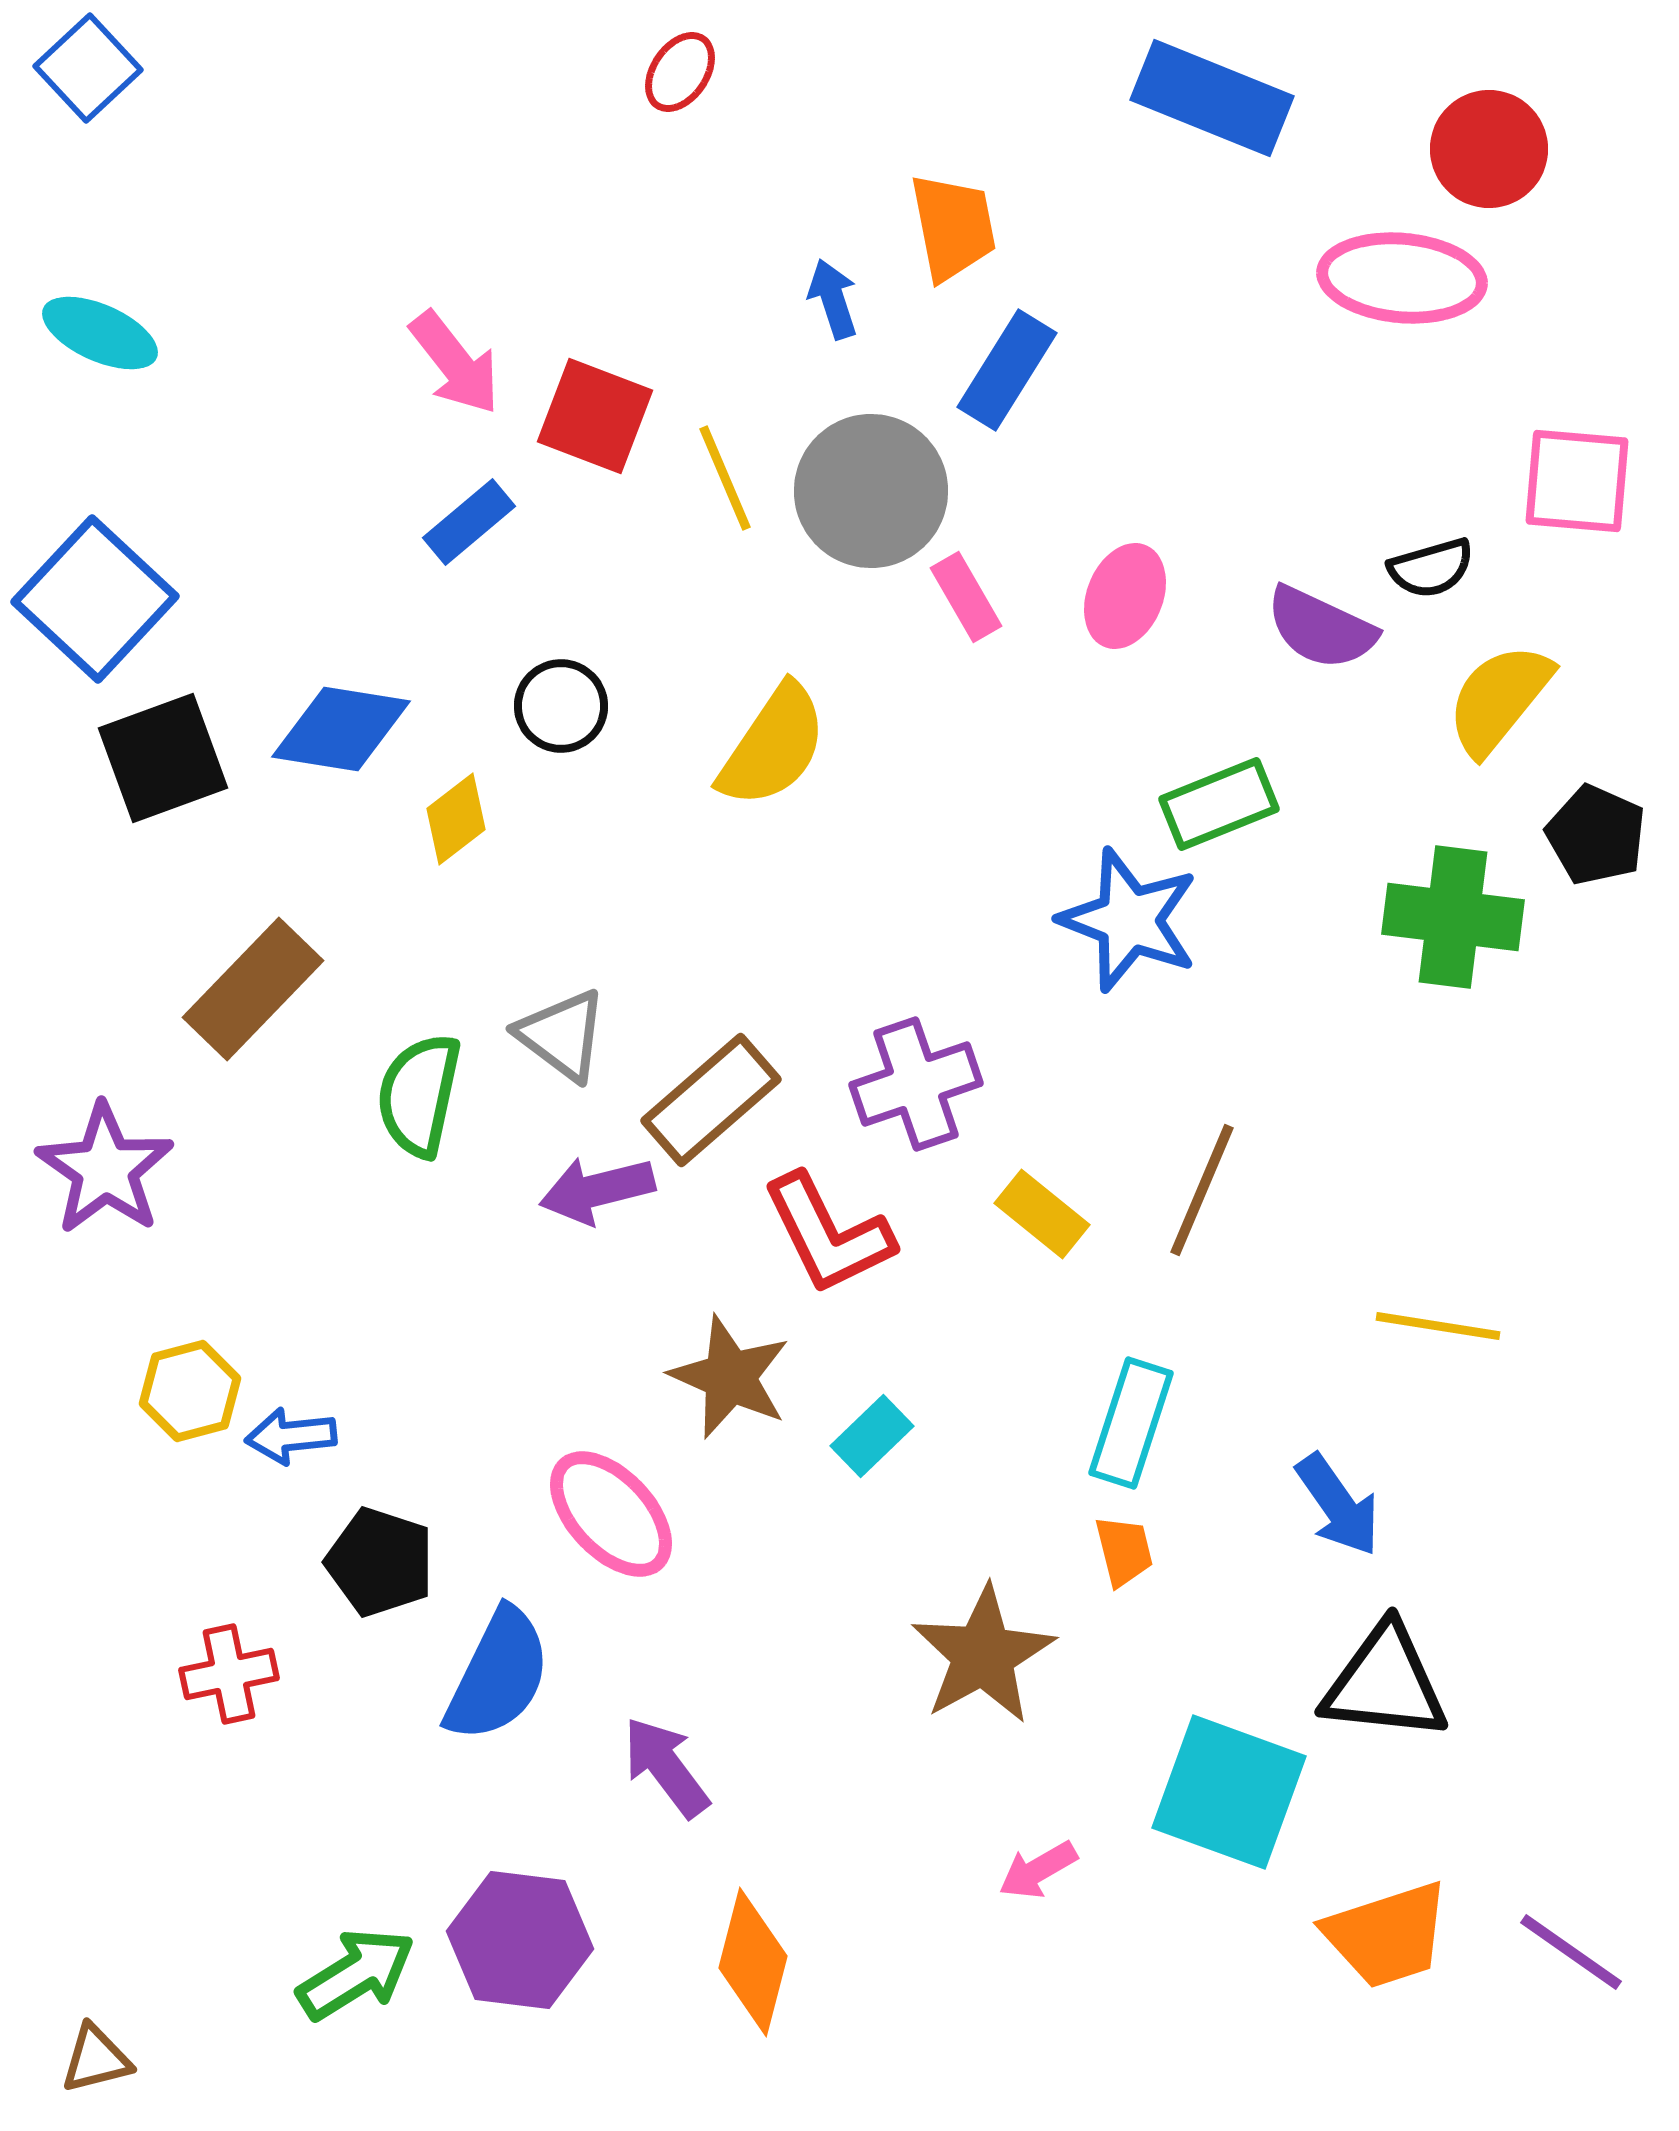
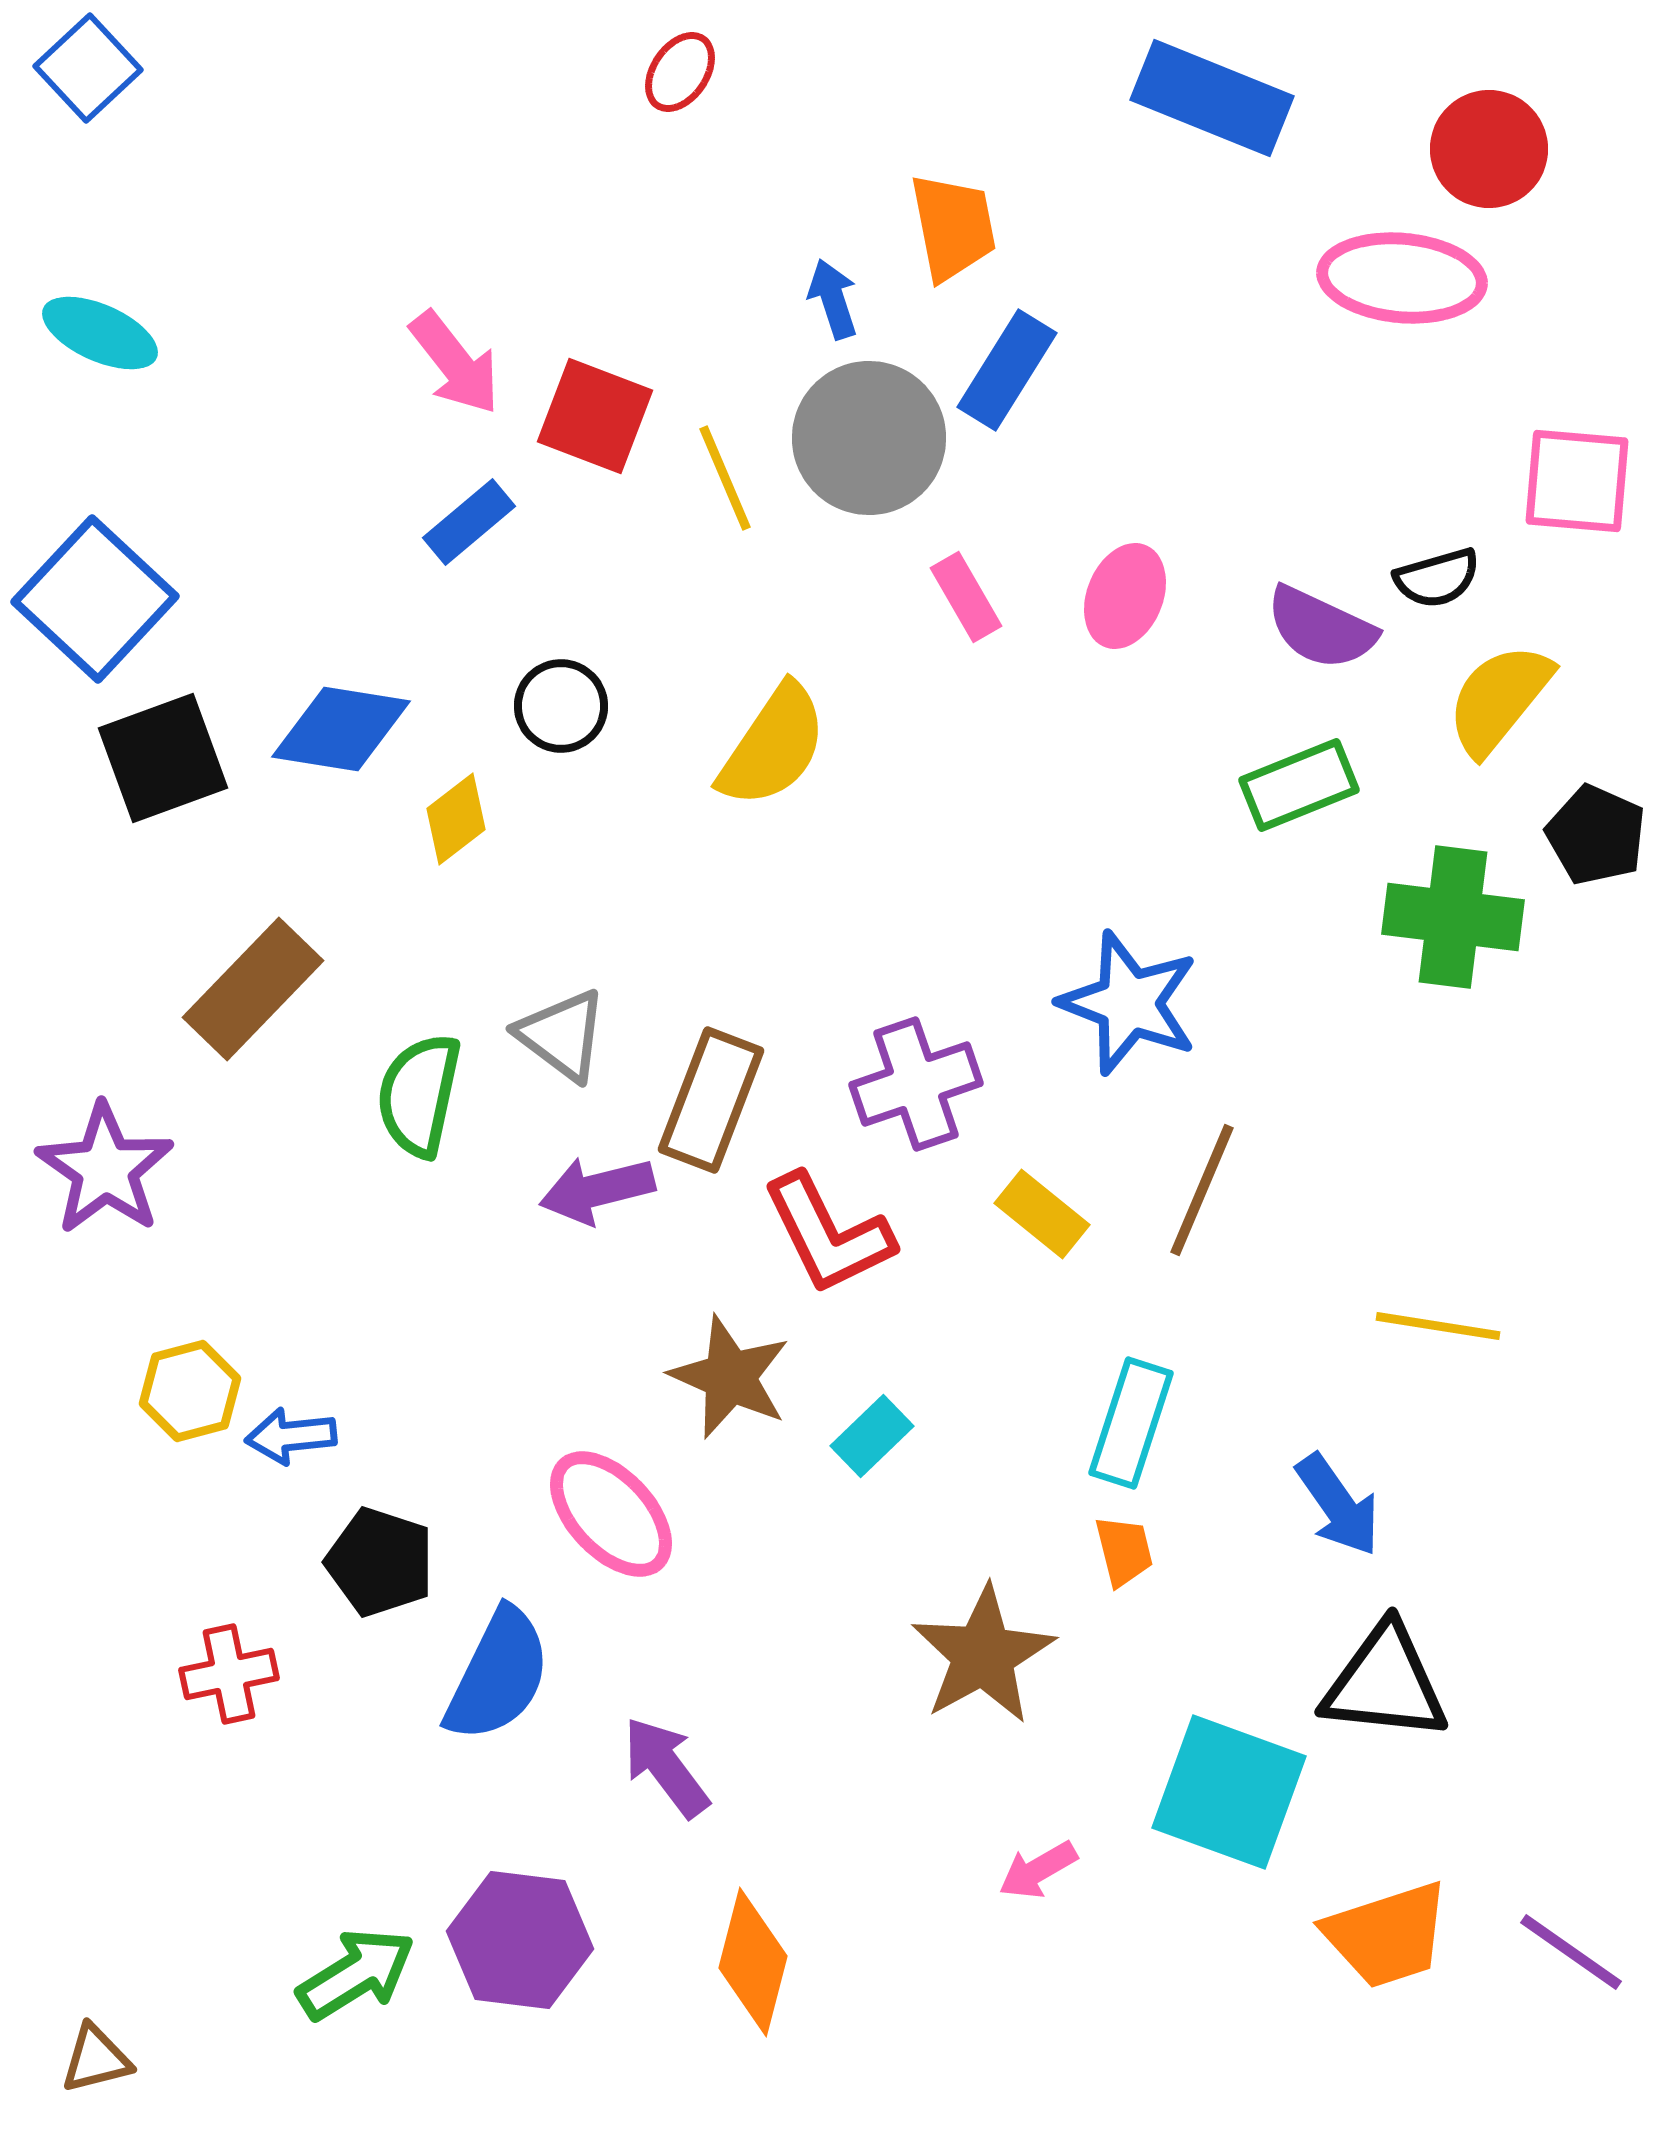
gray circle at (871, 491): moved 2 px left, 53 px up
black semicircle at (1431, 568): moved 6 px right, 10 px down
green rectangle at (1219, 804): moved 80 px right, 19 px up
blue star at (1129, 920): moved 83 px down
brown rectangle at (711, 1100): rotated 28 degrees counterclockwise
